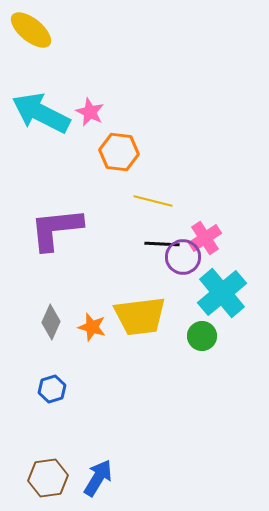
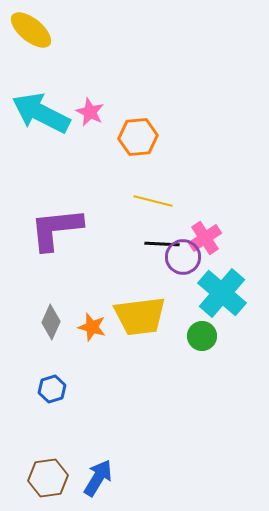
orange hexagon: moved 19 px right, 15 px up; rotated 12 degrees counterclockwise
cyan cross: rotated 9 degrees counterclockwise
